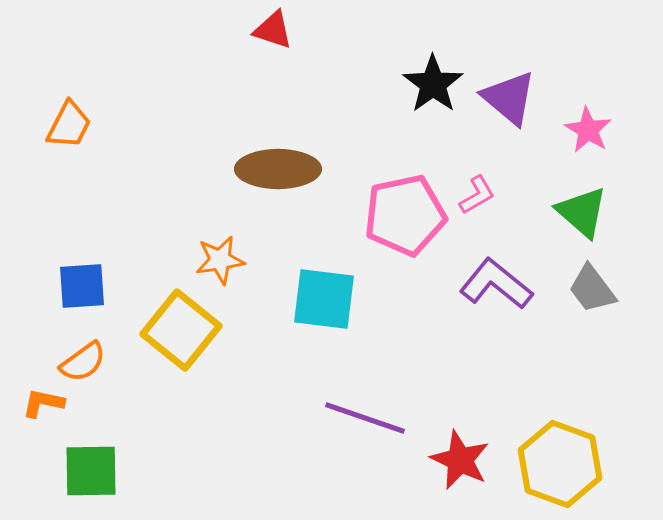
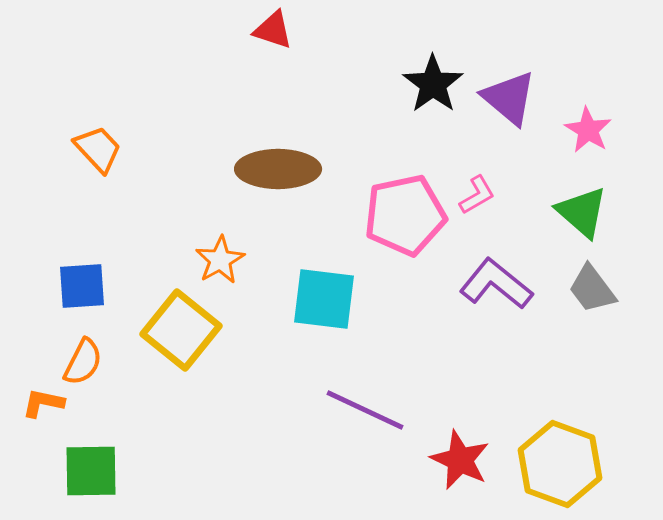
orange trapezoid: moved 29 px right, 24 px down; rotated 70 degrees counterclockwise
orange star: rotated 21 degrees counterclockwise
orange semicircle: rotated 27 degrees counterclockwise
purple line: moved 8 px up; rotated 6 degrees clockwise
